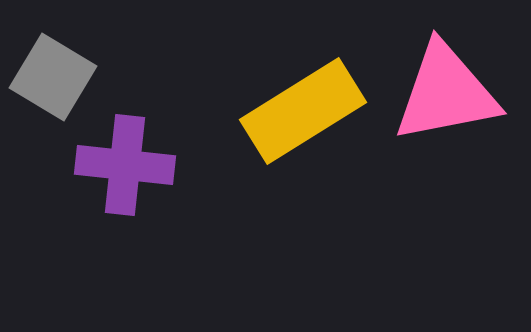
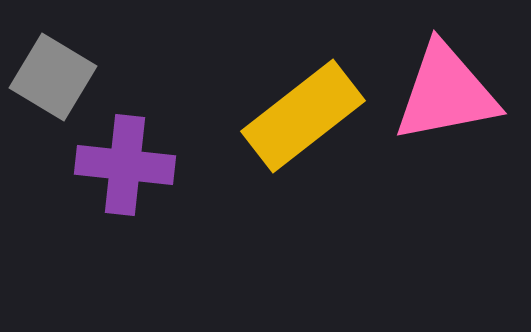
yellow rectangle: moved 5 px down; rotated 6 degrees counterclockwise
